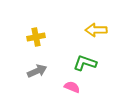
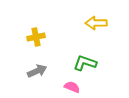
yellow arrow: moved 7 px up
